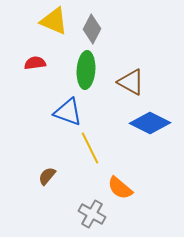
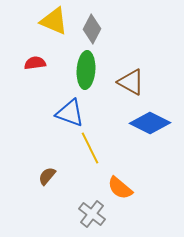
blue triangle: moved 2 px right, 1 px down
gray cross: rotated 8 degrees clockwise
